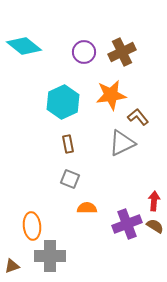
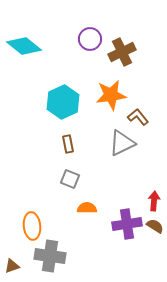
purple circle: moved 6 px right, 13 px up
purple cross: rotated 12 degrees clockwise
gray cross: rotated 8 degrees clockwise
